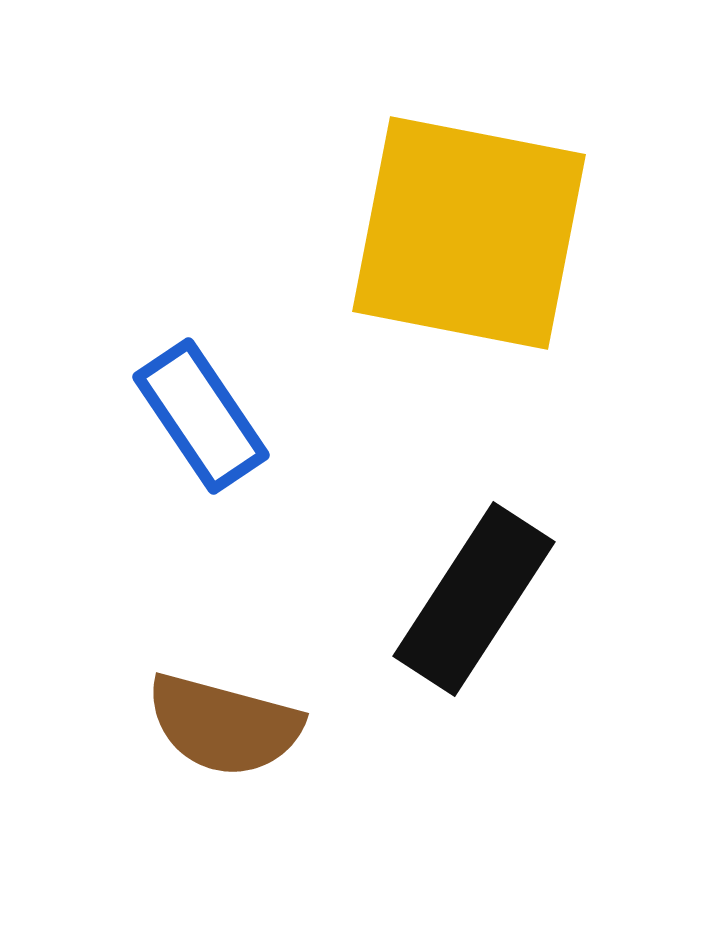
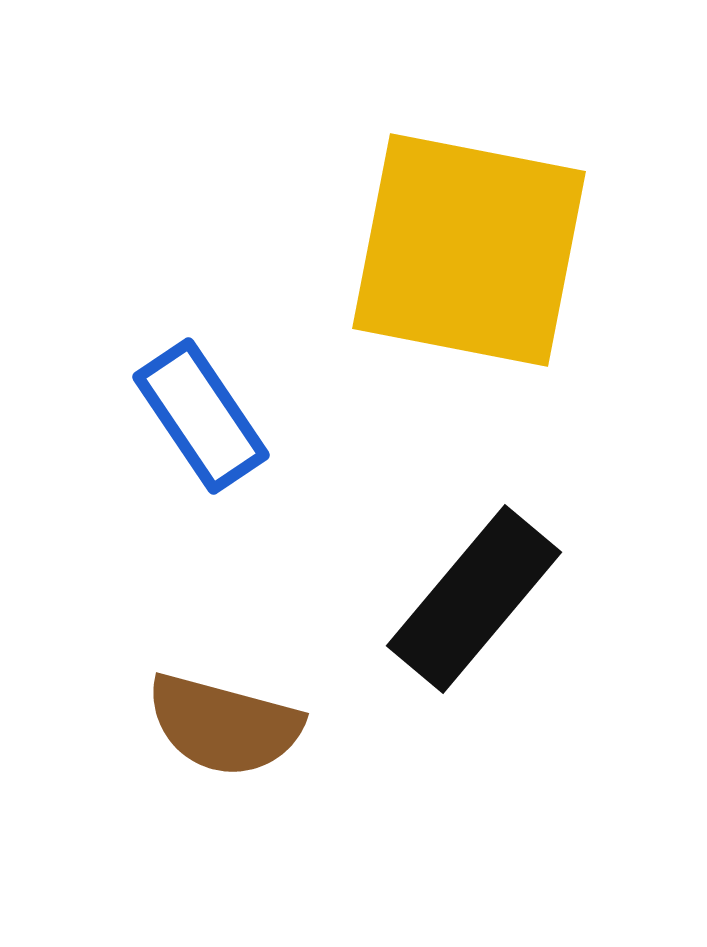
yellow square: moved 17 px down
black rectangle: rotated 7 degrees clockwise
